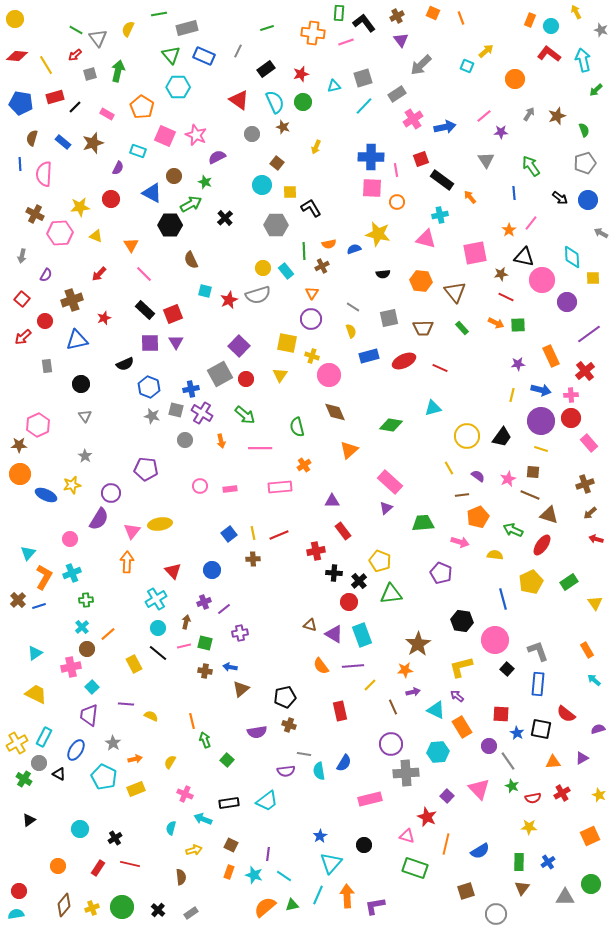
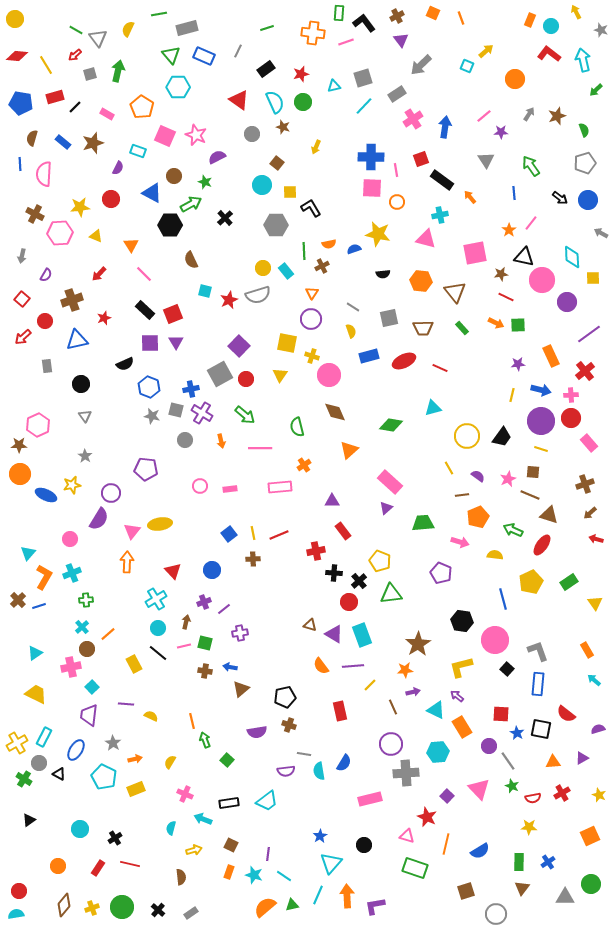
blue arrow at (445, 127): rotated 70 degrees counterclockwise
